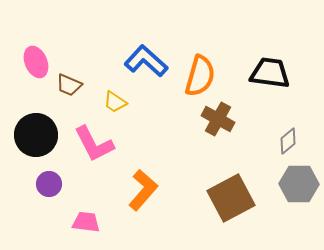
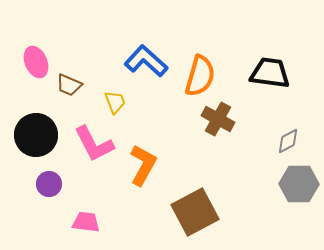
yellow trapezoid: rotated 145 degrees counterclockwise
gray diamond: rotated 12 degrees clockwise
orange L-shape: moved 25 px up; rotated 12 degrees counterclockwise
brown square: moved 36 px left, 14 px down
